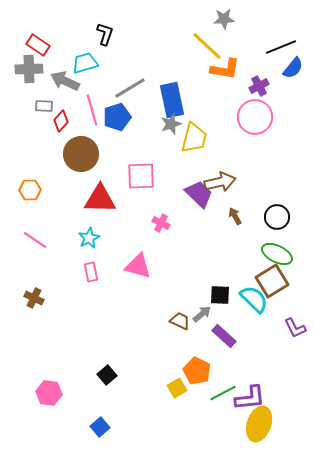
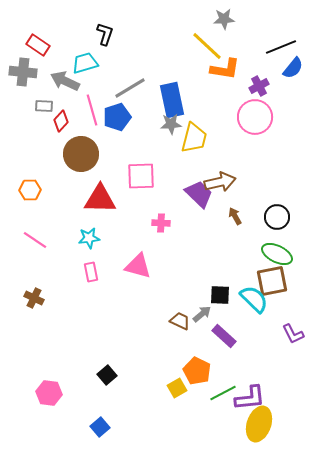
gray cross at (29, 69): moved 6 px left, 3 px down; rotated 8 degrees clockwise
gray star at (171, 124): rotated 15 degrees clockwise
pink cross at (161, 223): rotated 24 degrees counterclockwise
cyan star at (89, 238): rotated 20 degrees clockwise
brown square at (272, 281): rotated 20 degrees clockwise
purple L-shape at (295, 328): moved 2 px left, 6 px down
